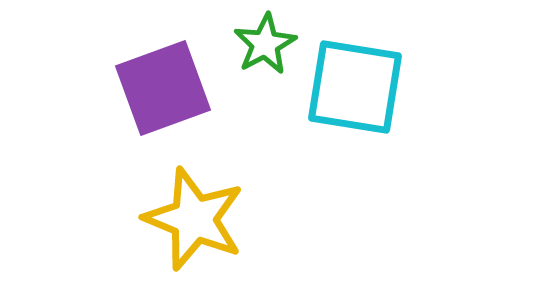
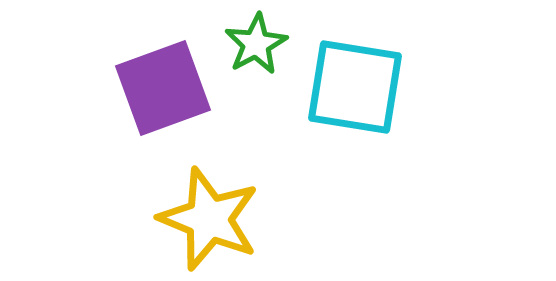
green star: moved 9 px left
yellow star: moved 15 px right
